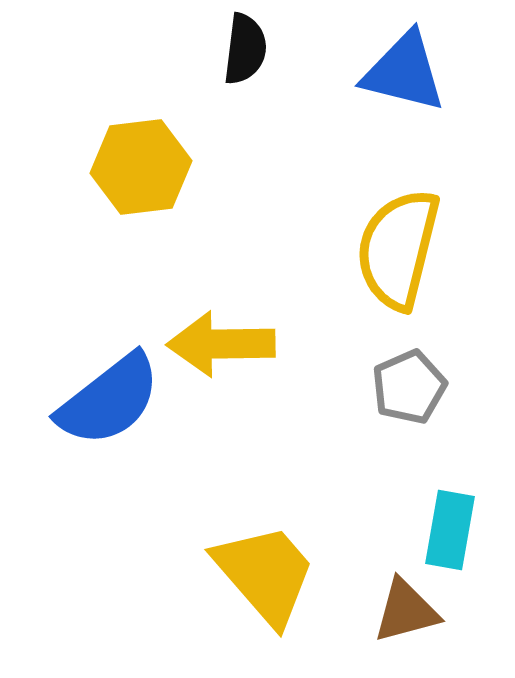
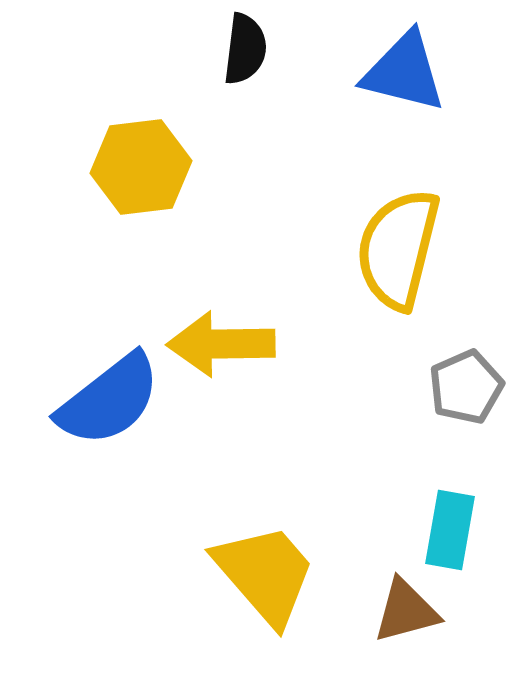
gray pentagon: moved 57 px right
